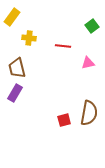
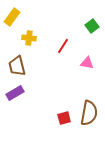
red line: rotated 63 degrees counterclockwise
pink triangle: moved 1 px left; rotated 24 degrees clockwise
brown trapezoid: moved 2 px up
purple rectangle: rotated 30 degrees clockwise
red square: moved 2 px up
